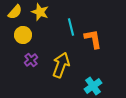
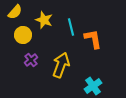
yellow star: moved 4 px right, 8 px down
